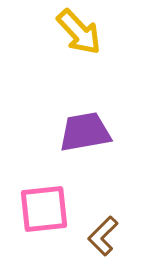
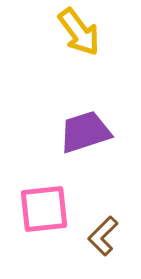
yellow arrow: rotated 6 degrees clockwise
purple trapezoid: rotated 8 degrees counterclockwise
